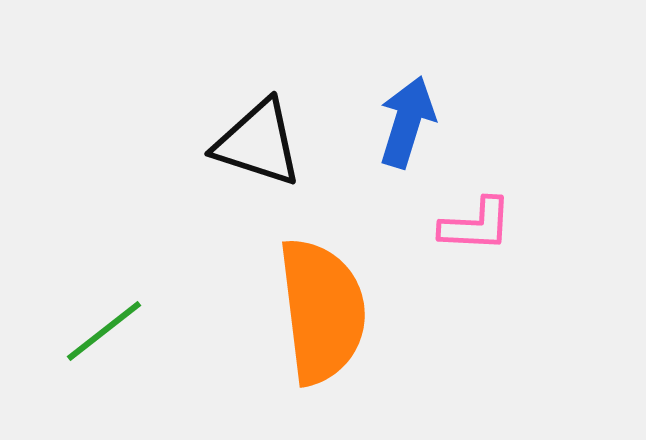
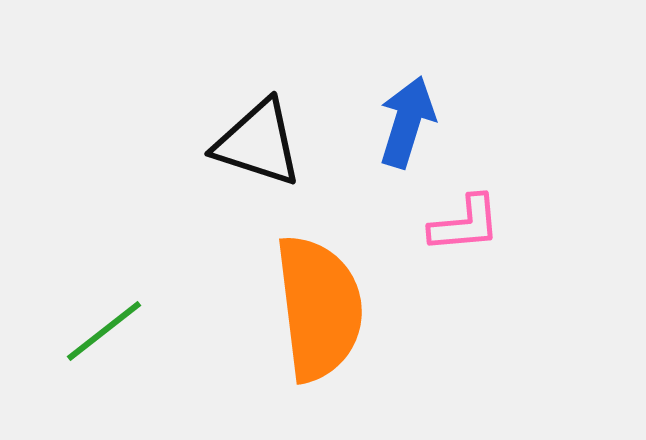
pink L-shape: moved 11 px left, 1 px up; rotated 8 degrees counterclockwise
orange semicircle: moved 3 px left, 3 px up
